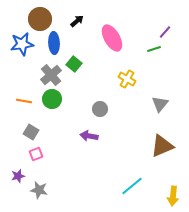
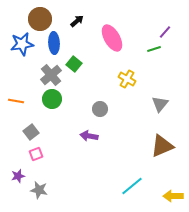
orange line: moved 8 px left
gray square: rotated 21 degrees clockwise
yellow arrow: rotated 84 degrees clockwise
